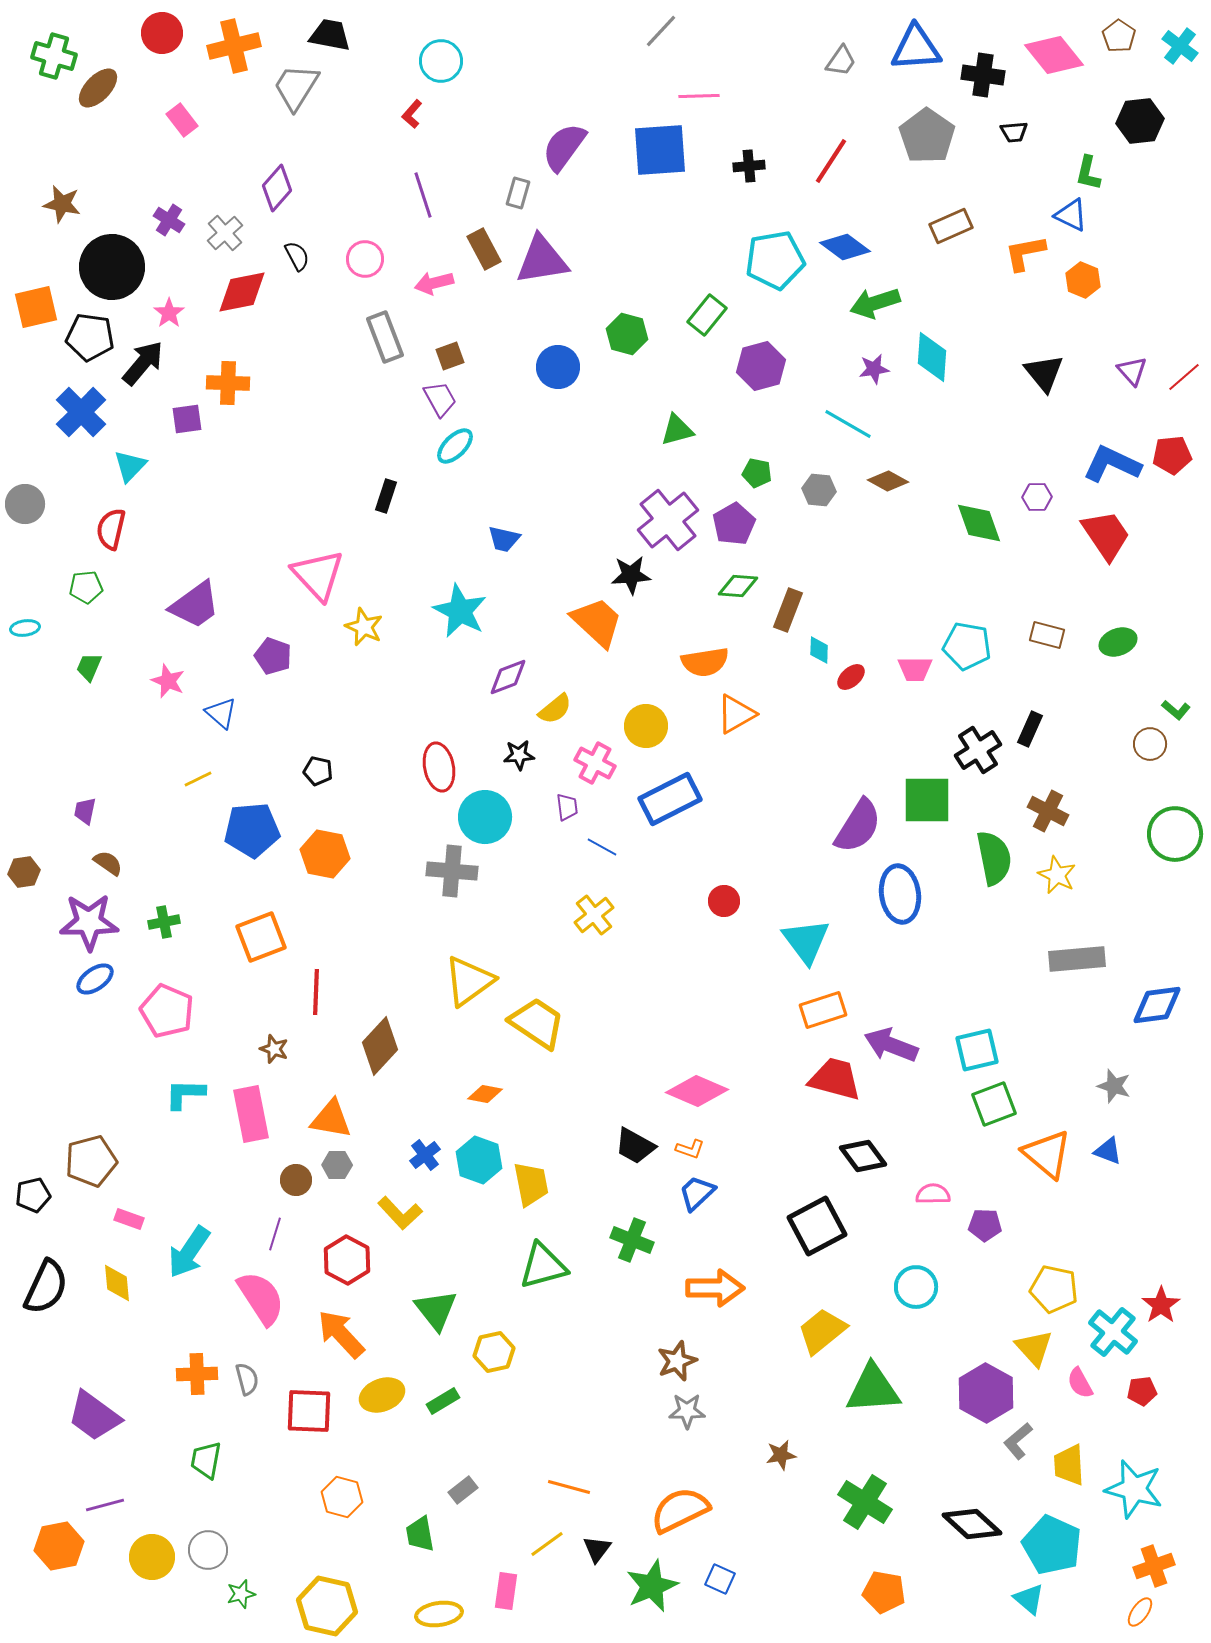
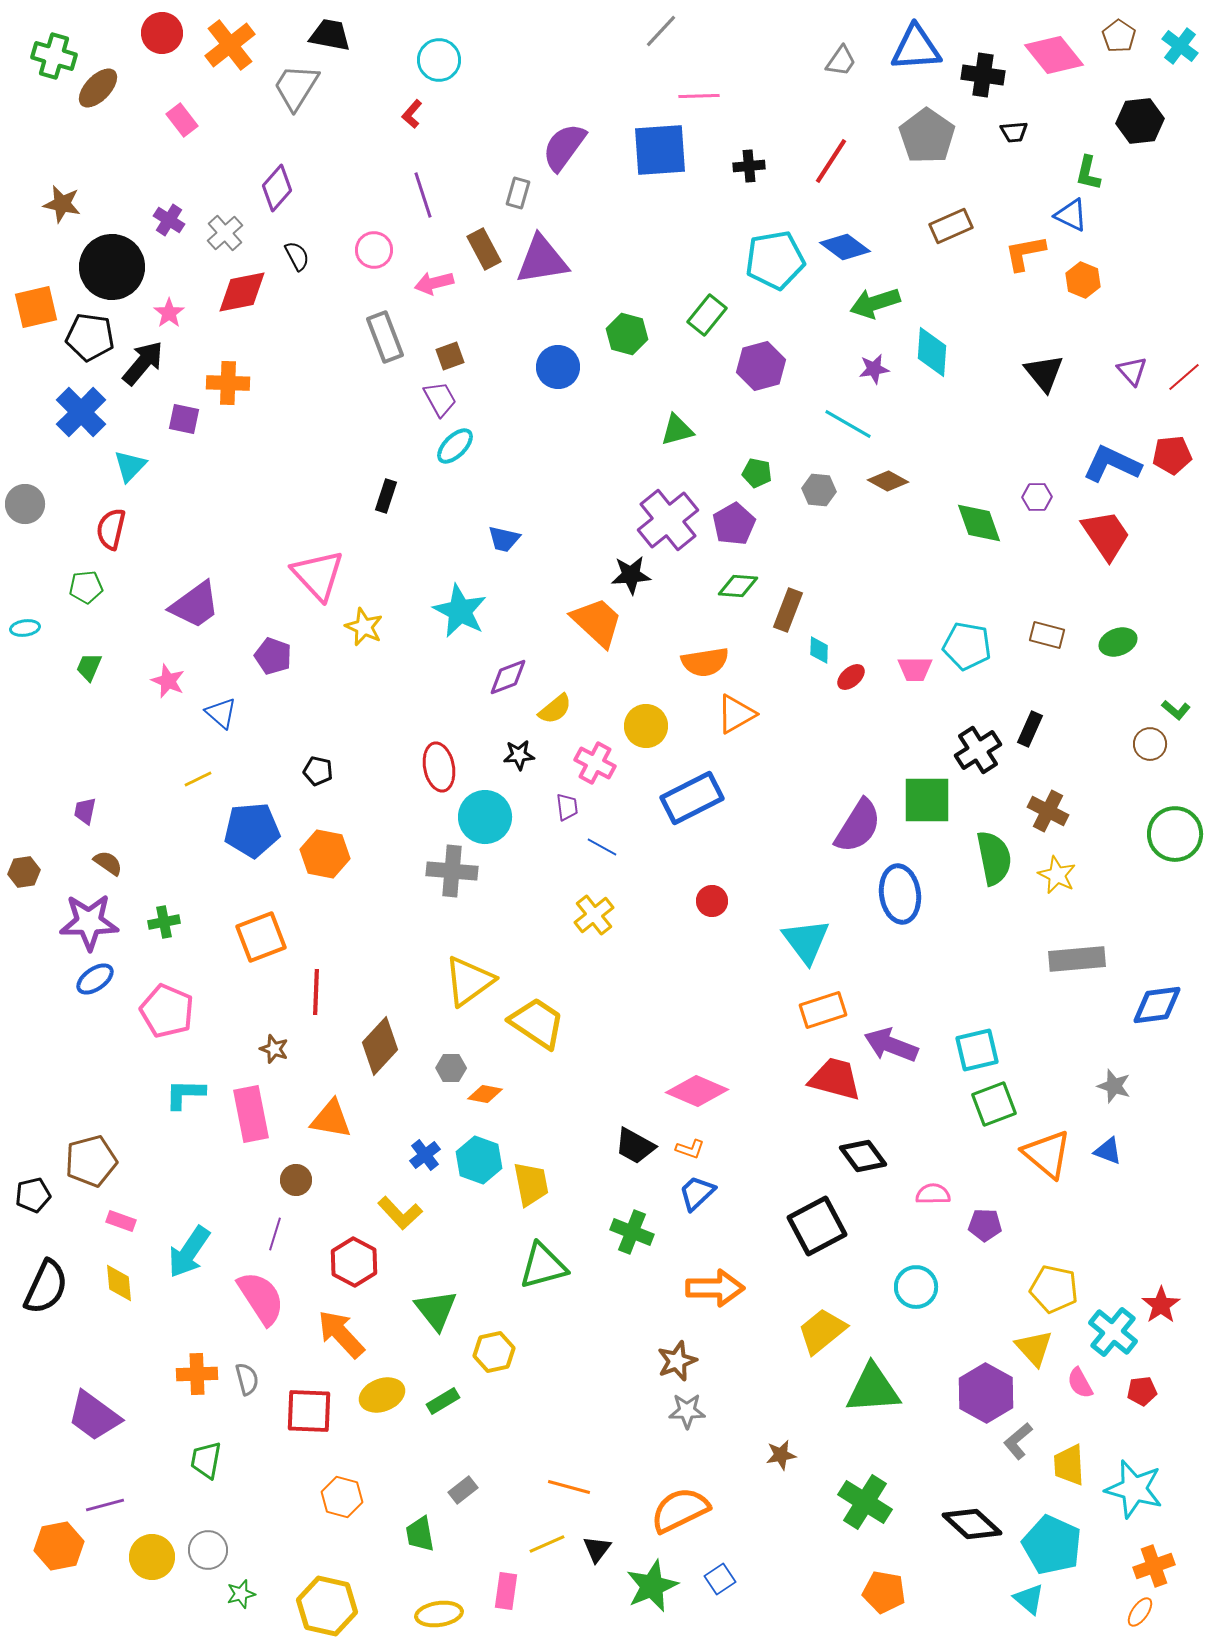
orange cross at (234, 46): moved 4 px left, 1 px up; rotated 24 degrees counterclockwise
cyan circle at (441, 61): moved 2 px left, 1 px up
pink circle at (365, 259): moved 9 px right, 9 px up
cyan diamond at (932, 357): moved 5 px up
purple square at (187, 419): moved 3 px left; rotated 20 degrees clockwise
blue rectangle at (670, 799): moved 22 px right, 1 px up
red circle at (724, 901): moved 12 px left
gray hexagon at (337, 1165): moved 114 px right, 97 px up
pink rectangle at (129, 1219): moved 8 px left, 2 px down
green cross at (632, 1240): moved 8 px up
red hexagon at (347, 1260): moved 7 px right, 2 px down
yellow diamond at (117, 1283): moved 2 px right
yellow line at (547, 1544): rotated 12 degrees clockwise
blue square at (720, 1579): rotated 32 degrees clockwise
